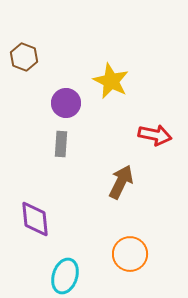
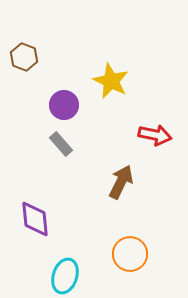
purple circle: moved 2 px left, 2 px down
gray rectangle: rotated 45 degrees counterclockwise
